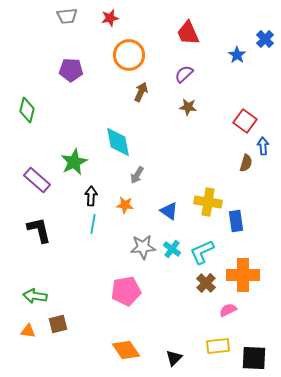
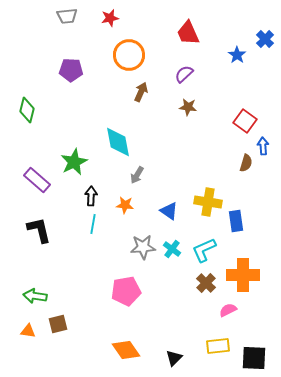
cyan L-shape: moved 2 px right, 2 px up
